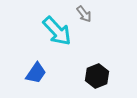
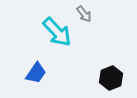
cyan arrow: moved 1 px down
black hexagon: moved 14 px right, 2 px down
